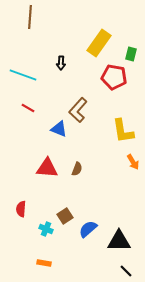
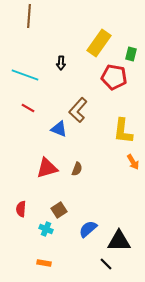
brown line: moved 1 px left, 1 px up
cyan line: moved 2 px right
yellow L-shape: rotated 16 degrees clockwise
red triangle: rotated 20 degrees counterclockwise
brown square: moved 6 px left, 6 px up
black line: moved 20 px left, 7 px up
